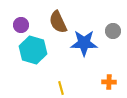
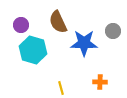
orange cross: moved 9 px left
